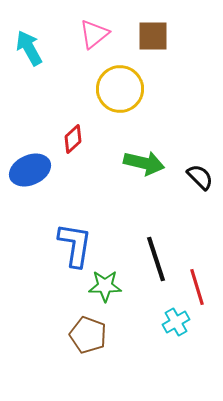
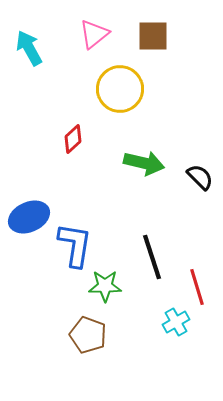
blue ellipse: moved 1 px left, 47 px down
black line: moved 4 px left, 2 px up
